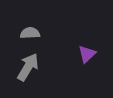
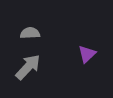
gray arrow: rotated 12 degrees clockwise
